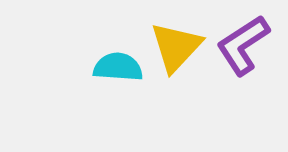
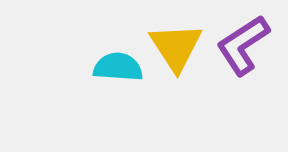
yellow triangle: rotated 16 degrees counterclockwise
